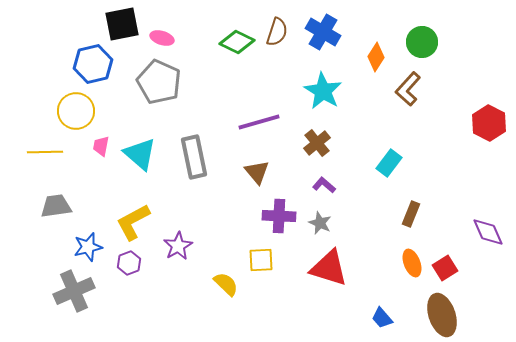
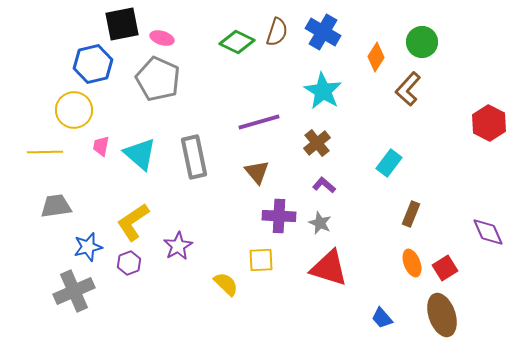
gray pentagon: moved 1 px left, 3 px up
yellow circle: moved 2 px left, 1 px up
yellow L-shape: rotated 6 degrees counterclockwise
